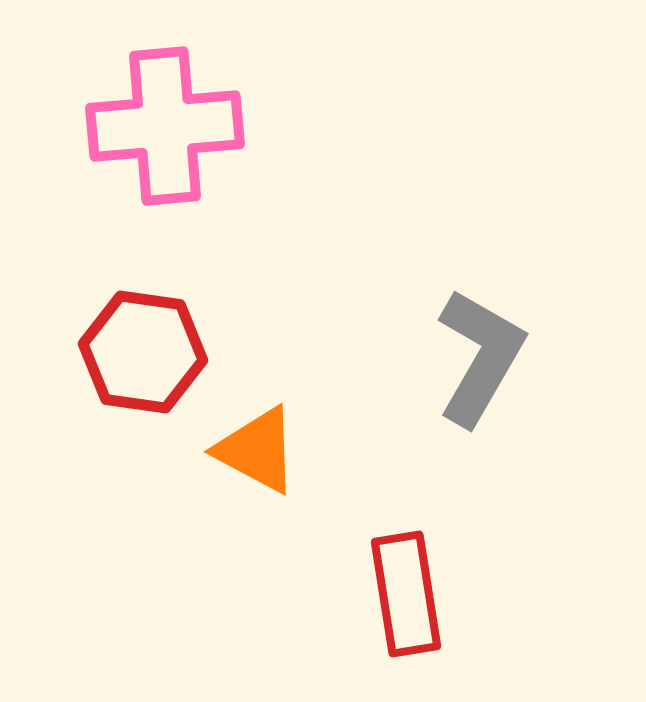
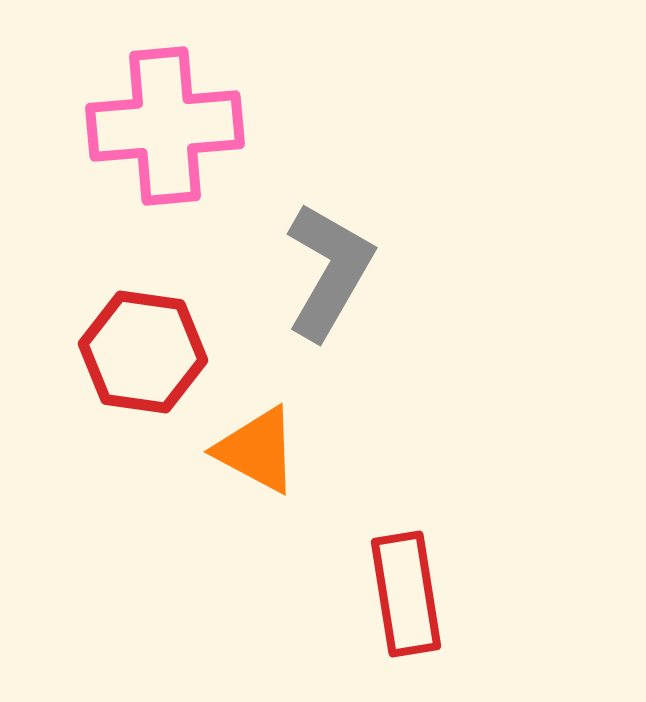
gray L-shape: moved 151 px left, 86 px up
